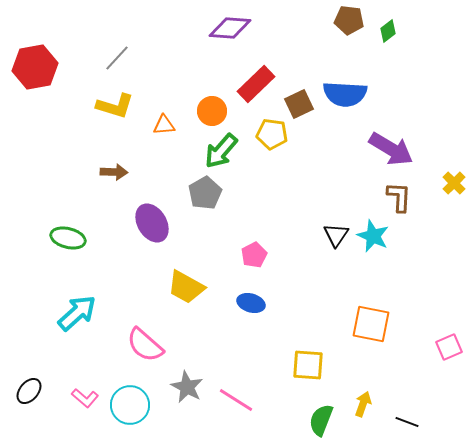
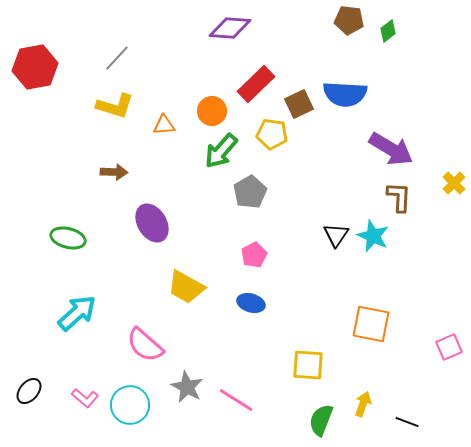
gray pentagon: moved 45 px right, 1 px up
